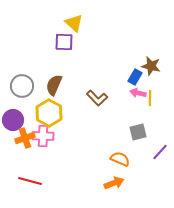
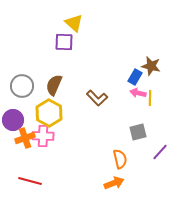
orange semicircle: rotated 54 degrees clockwise
